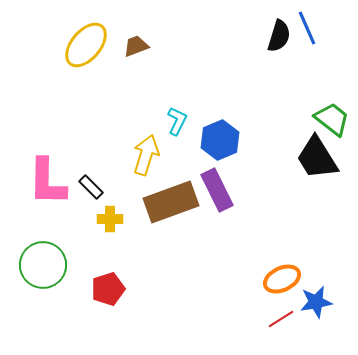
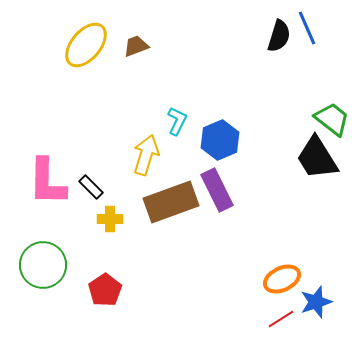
red pentagon: moved 3 px left, 1 px down; rotated 16 degrees counterclockwise
blue star: rotated 8 degrees counterclockwise
